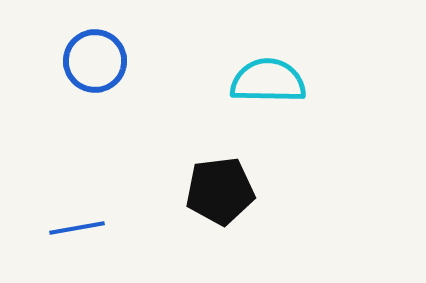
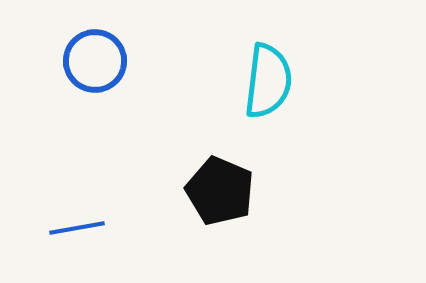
cyan semicircle: rotated 96 degrees clockwise
black pentagon: rotated 30 degrees clockwise
